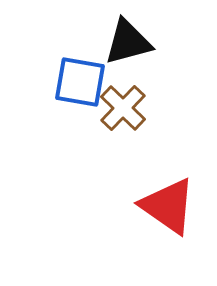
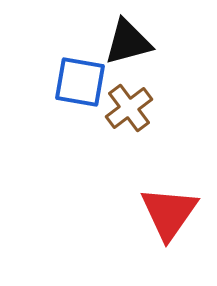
brown cross: moved 6 px right; rotated 9 degrees clockwise
red triangle: moved 1 px right, 7 px down; rotated 30 degrees clockwise
